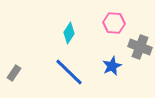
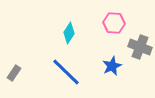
blue line: moved 3 px left
